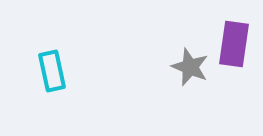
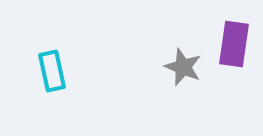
gray star: moved 7 px left
